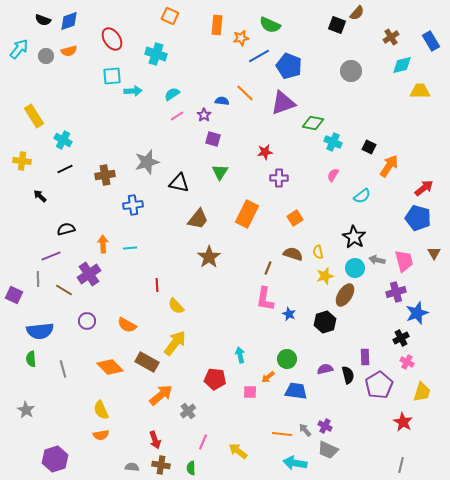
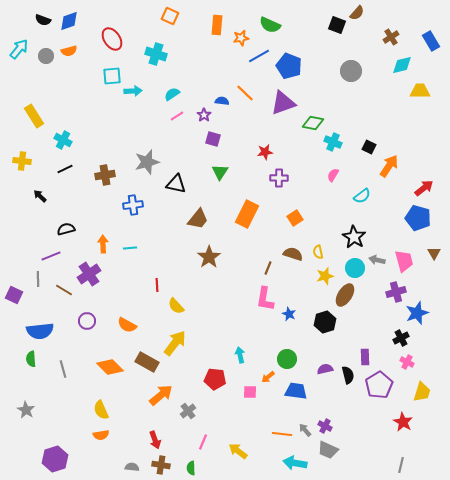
black triangle at (179, 183): moved 3 px left, 1 px down
